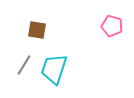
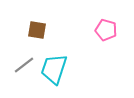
pink pentagon: moved 6 px left, 4 px down
gray line: rotated 20 degrees clockwise
